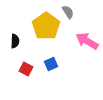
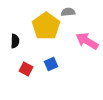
gray semicircle: rotated 64 degrees counterclockwise
